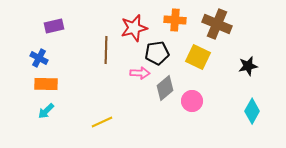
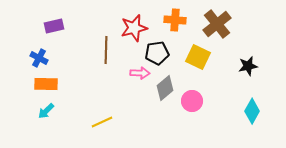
brown cross: rotated 28 degrees clockwise
